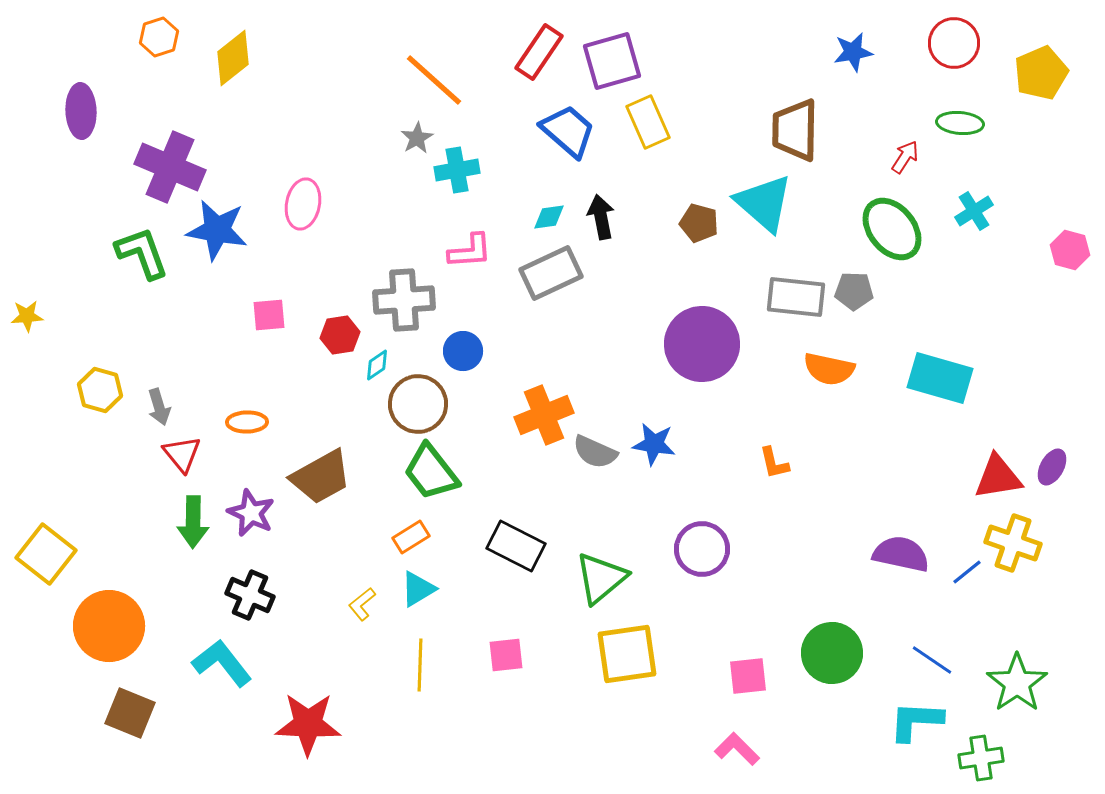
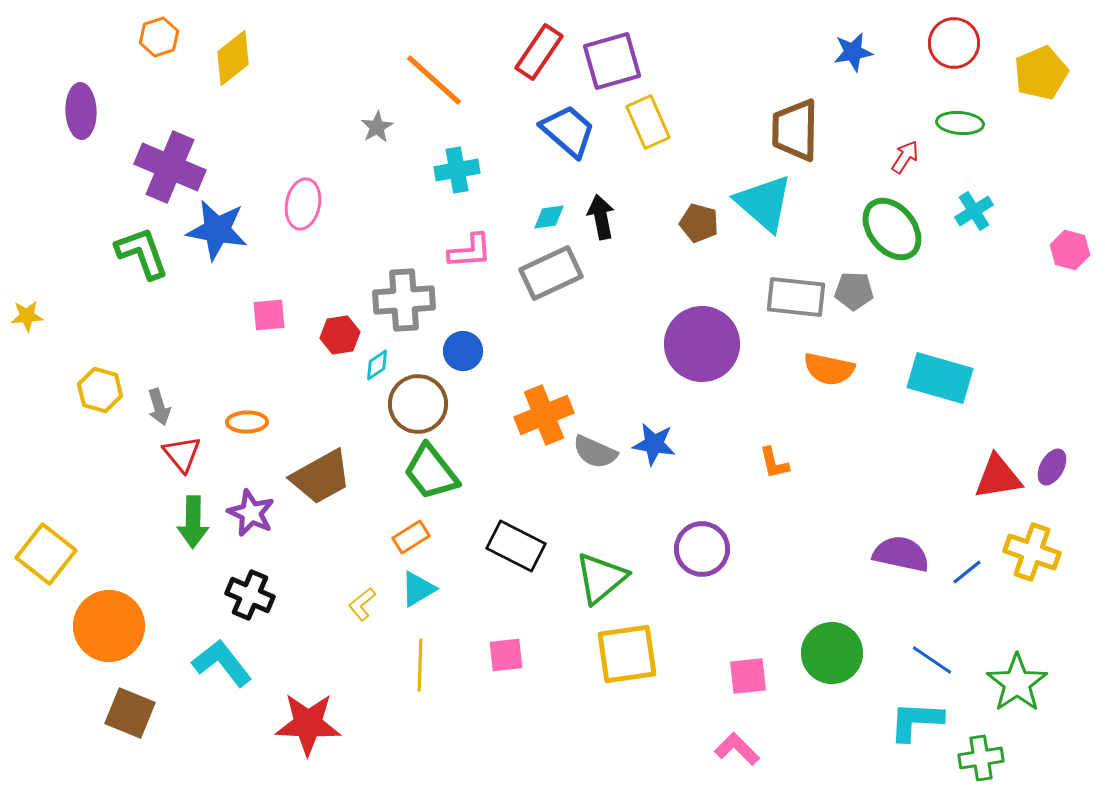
gray star at (417, 138): moved 40 px left, 11 px up
yellow cross at (1013, 543): moved 19 px right, 9 px down
